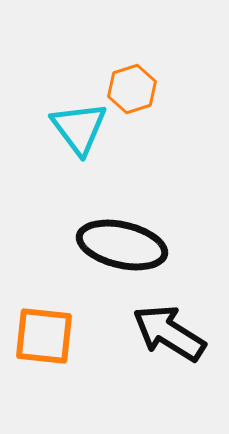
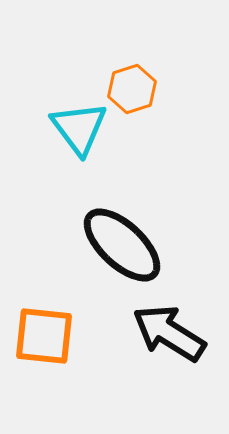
black ellipse: rotated 30 degrees clockwise
